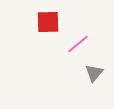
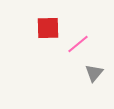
red square: moved 6 px down
